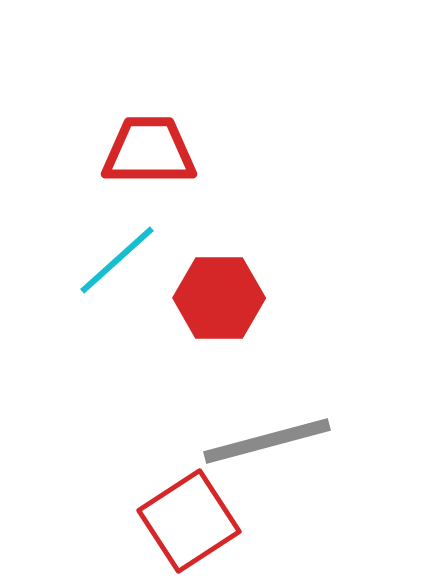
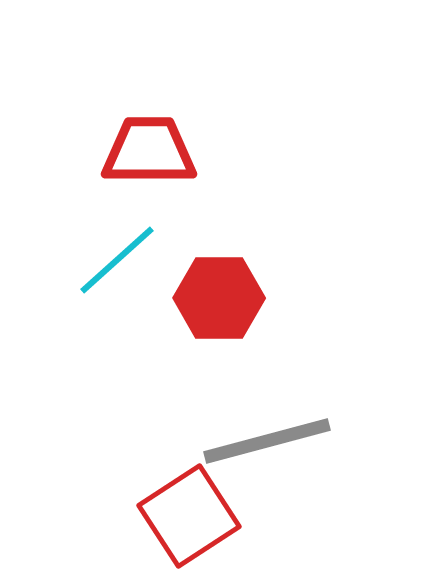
red square: moved 5 px up
